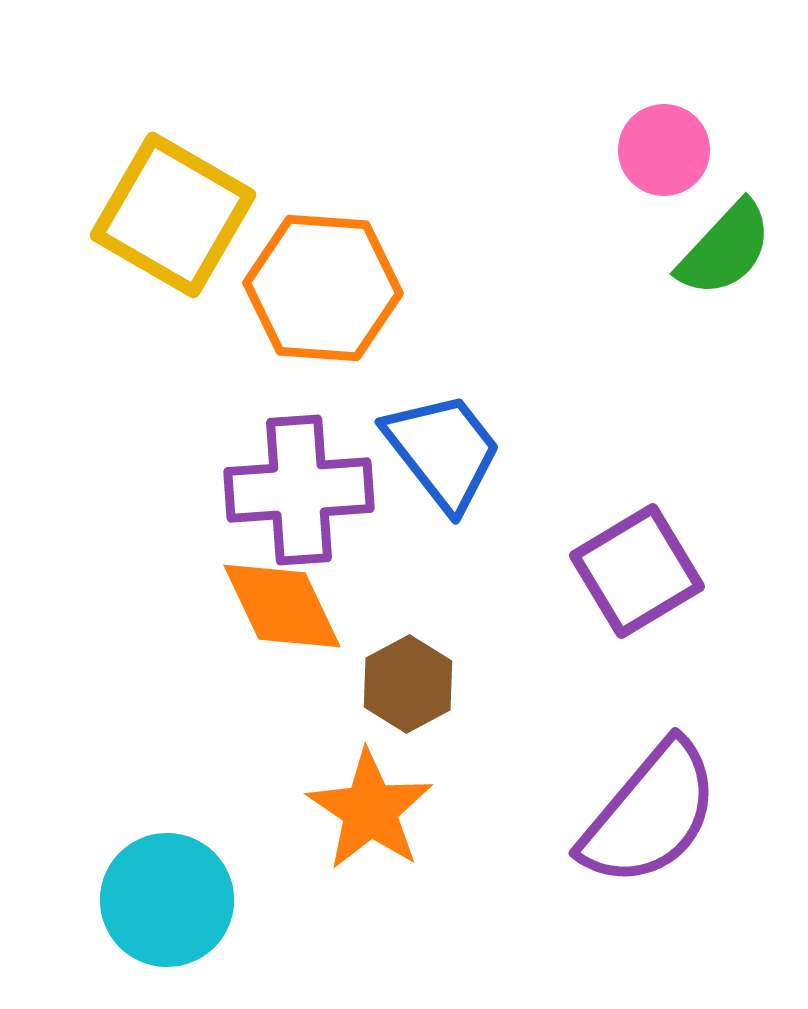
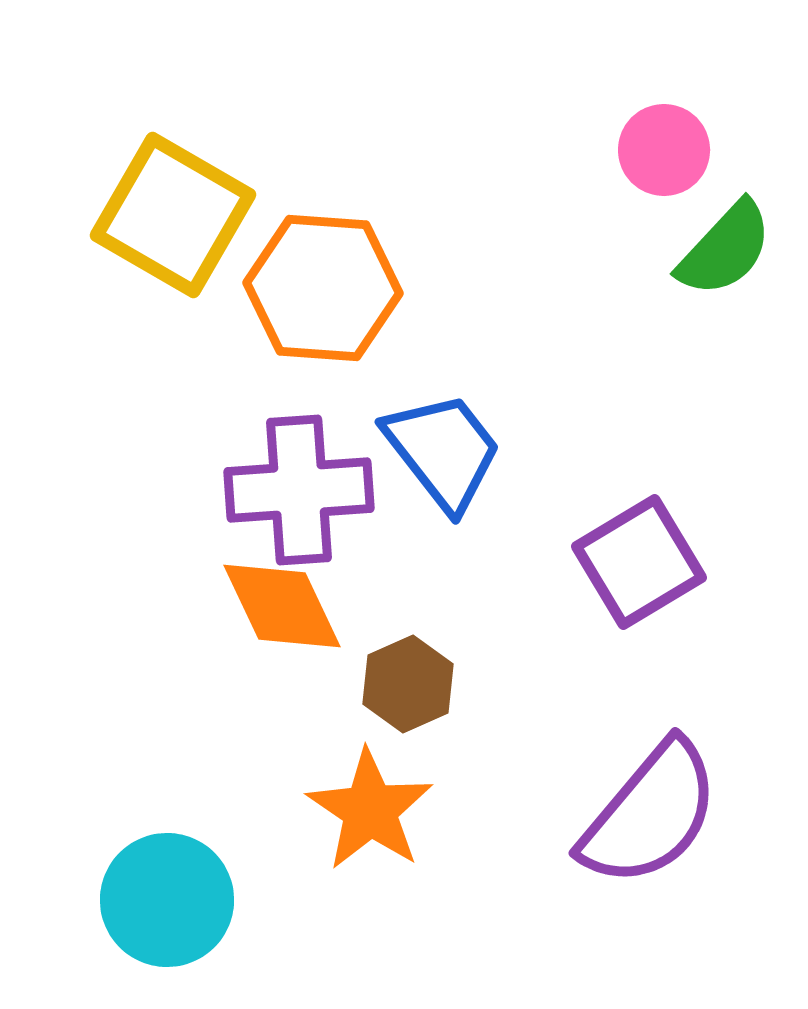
purple square: moved 2 px right, 9 px up
brown hexagon: rotated 4 degrees clockwise
